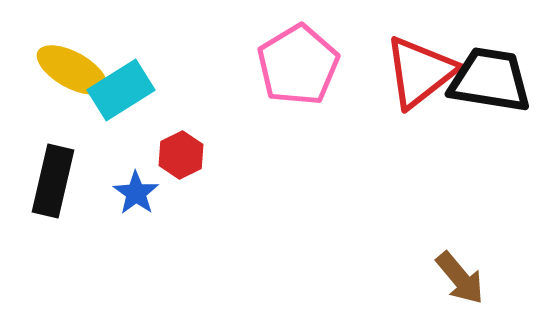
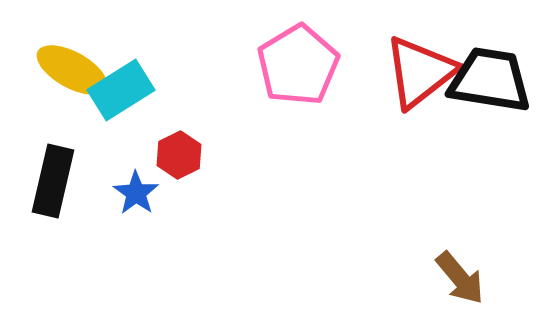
red hexagon: moved 2 px left
